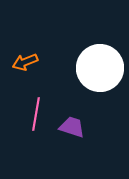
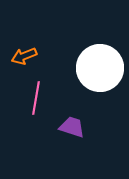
orange arrow: moved 1 px left, 6 px up
pink line: moved 16 px up
